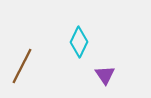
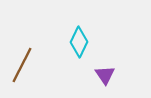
brown line: moved 1 px up
